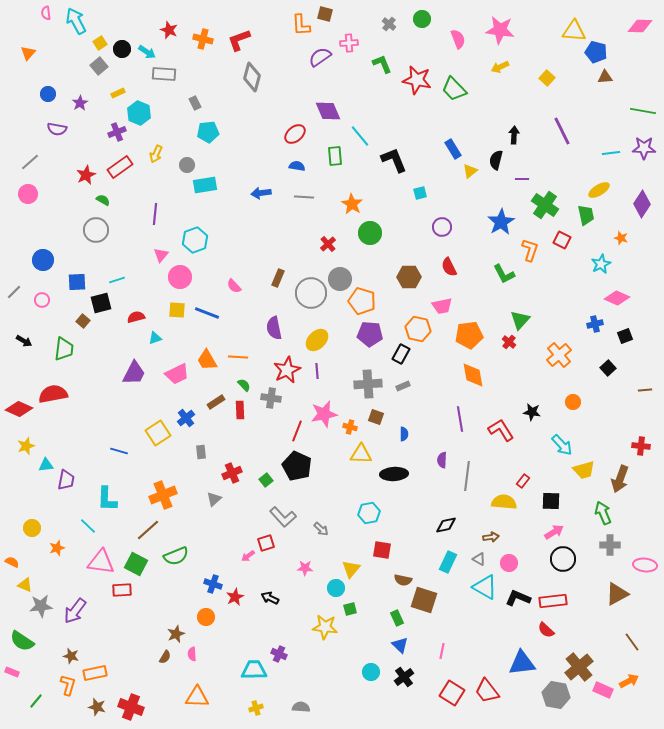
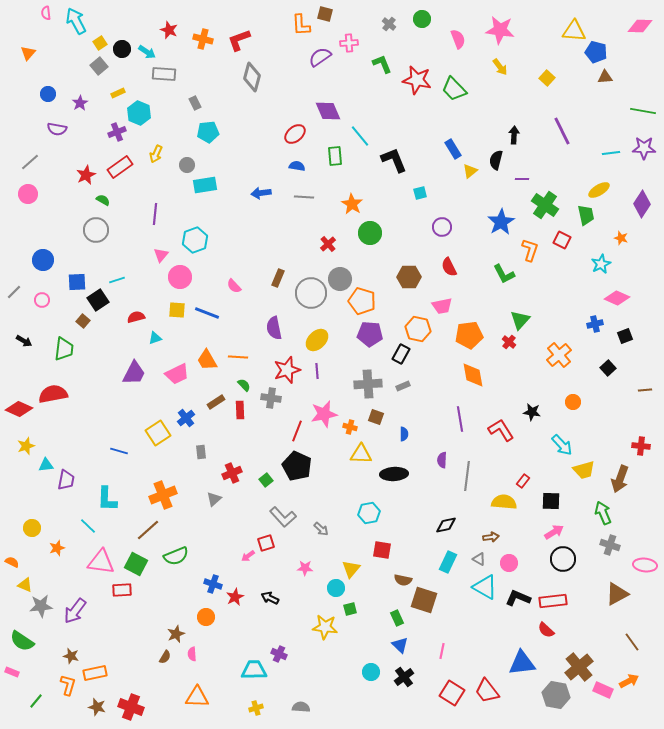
yellow arrow at (500, 67): rotated 102 degrees counterclockwise
black square at (101, 303): moved 3 px left, 3 px up; rotated 20 degrees counterclockwise
red star at (287, 370): rotated 8 degrees clockwise
gray cross at (610, 545): rotated 18 degrees clockwise
